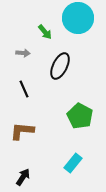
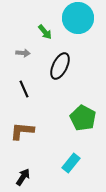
green pentagon: moved 3 px right, 2 px down
cyan rectangle: moved 2 px left
